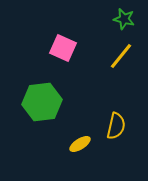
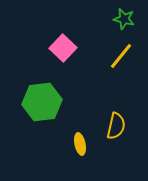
pink square: rotated 20 degrees clockwise
yellow ellipse: rotated 70 degrees counterclockwise
